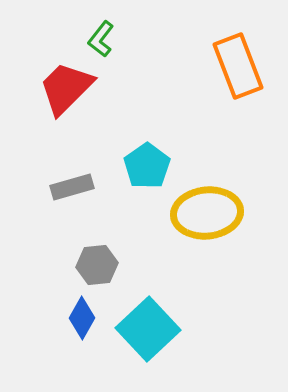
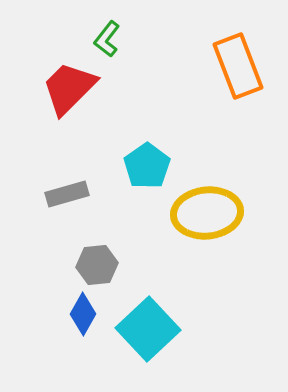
green L-shape: moved 6 px right
red trapezoid: moved 3 px right
gray rectangle: moved 5 px left, 7 px down
blue diamond: moved 1 px right, 4 px up
